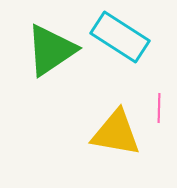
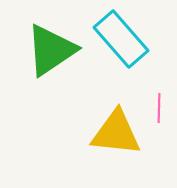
cyan rectangle: moved 1 px right, 2 px down; rotated 16 degrees clockwise
yellow triangle: rotated 4 degrees counterclockwise
